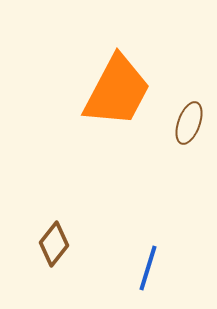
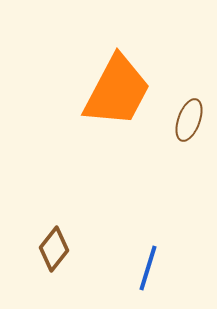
brown ellipse: moved 3 px up
brown diamond: moved 5 px down
